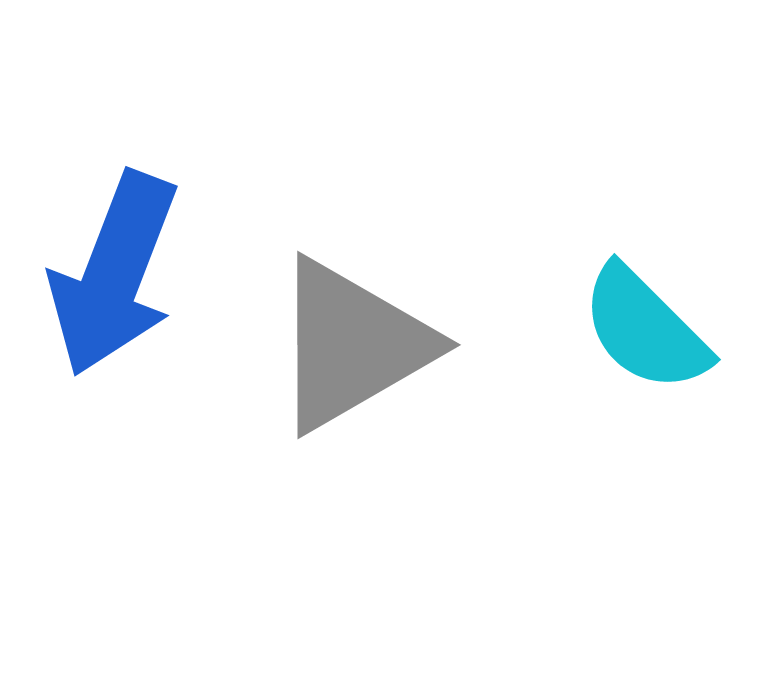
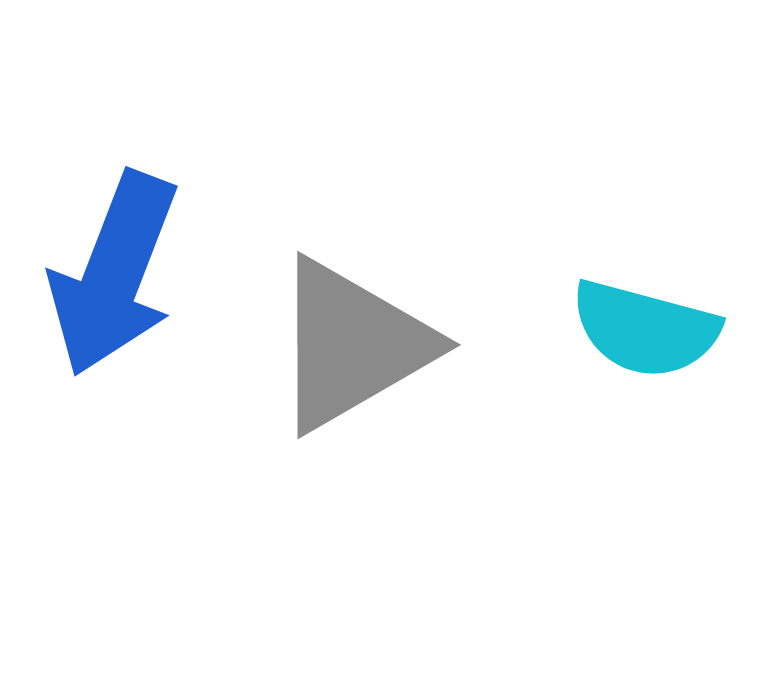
cyan semicircle: rotated 30 degrees counterclockwise
